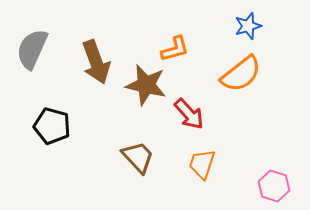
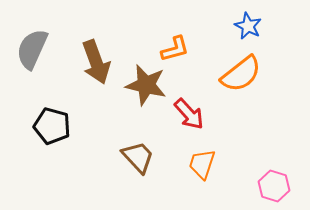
blue star: rotated 28 degrees counterclockwise
